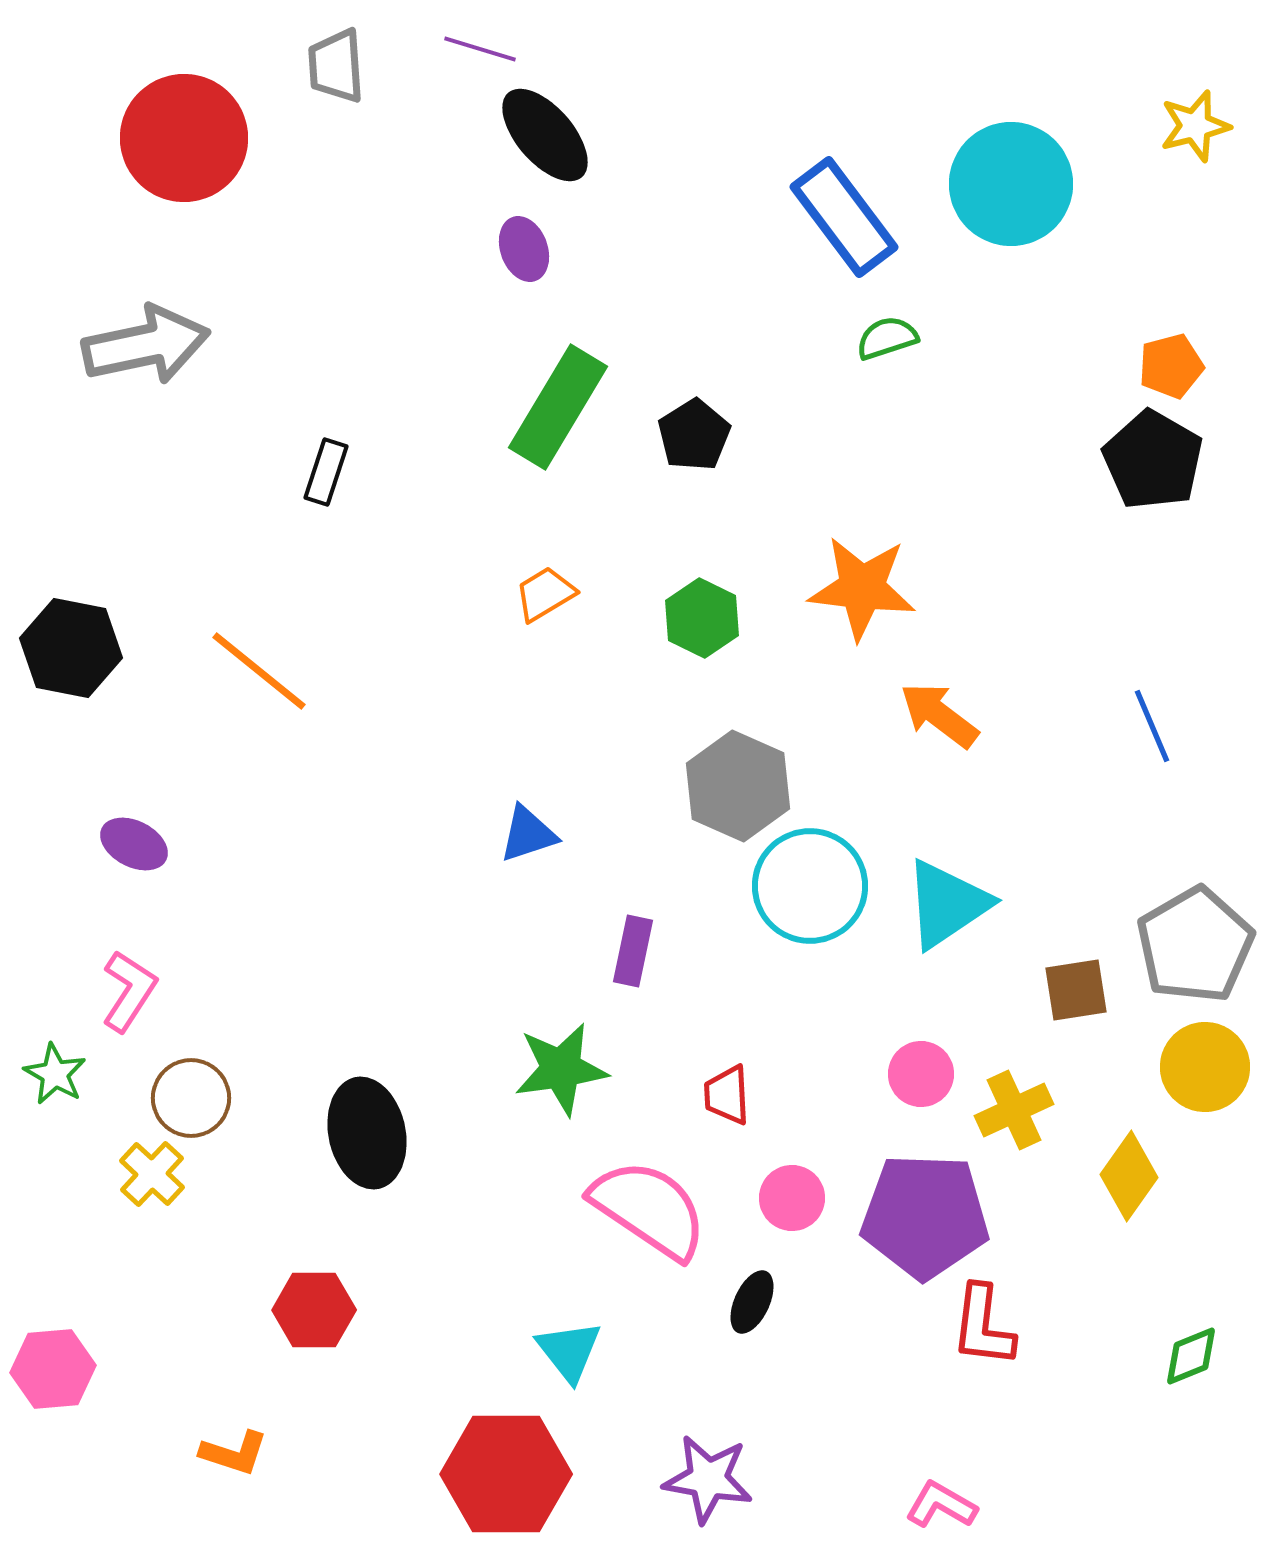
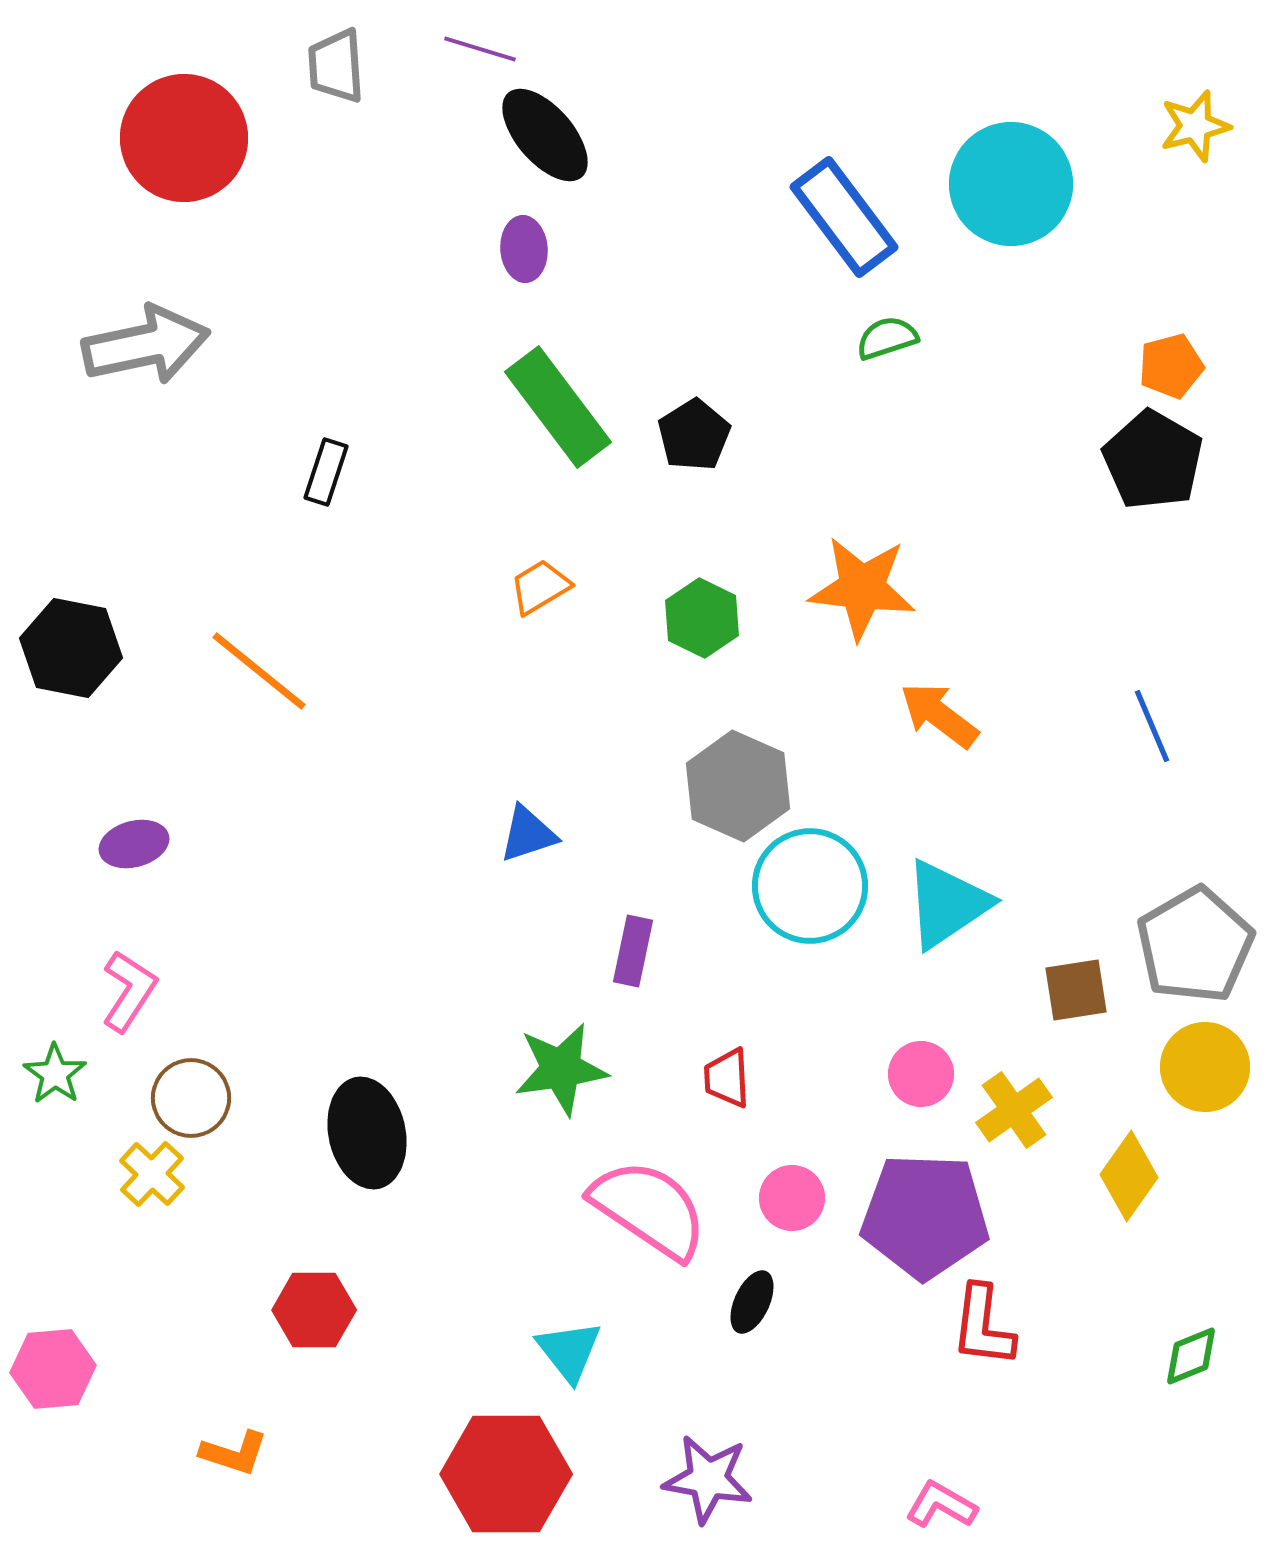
purple ellipse at (524, 249): rotated 16 degrees clockwise
green rectangle at (558, 407): rotated 68 degrees counterclockwise
orange trapezoid at (545, 594): moved 5 px left, 7 px up
purple ellipse at (134, 844): rotated 42 degrees counterclockwise
green star at (55, 1074): rotated 6 degrees clockwise
red trapezoid at (727, 1095): moved 17 px up
yellow cross at (1014, 1110): rotated 10 degrees counterclockwise
